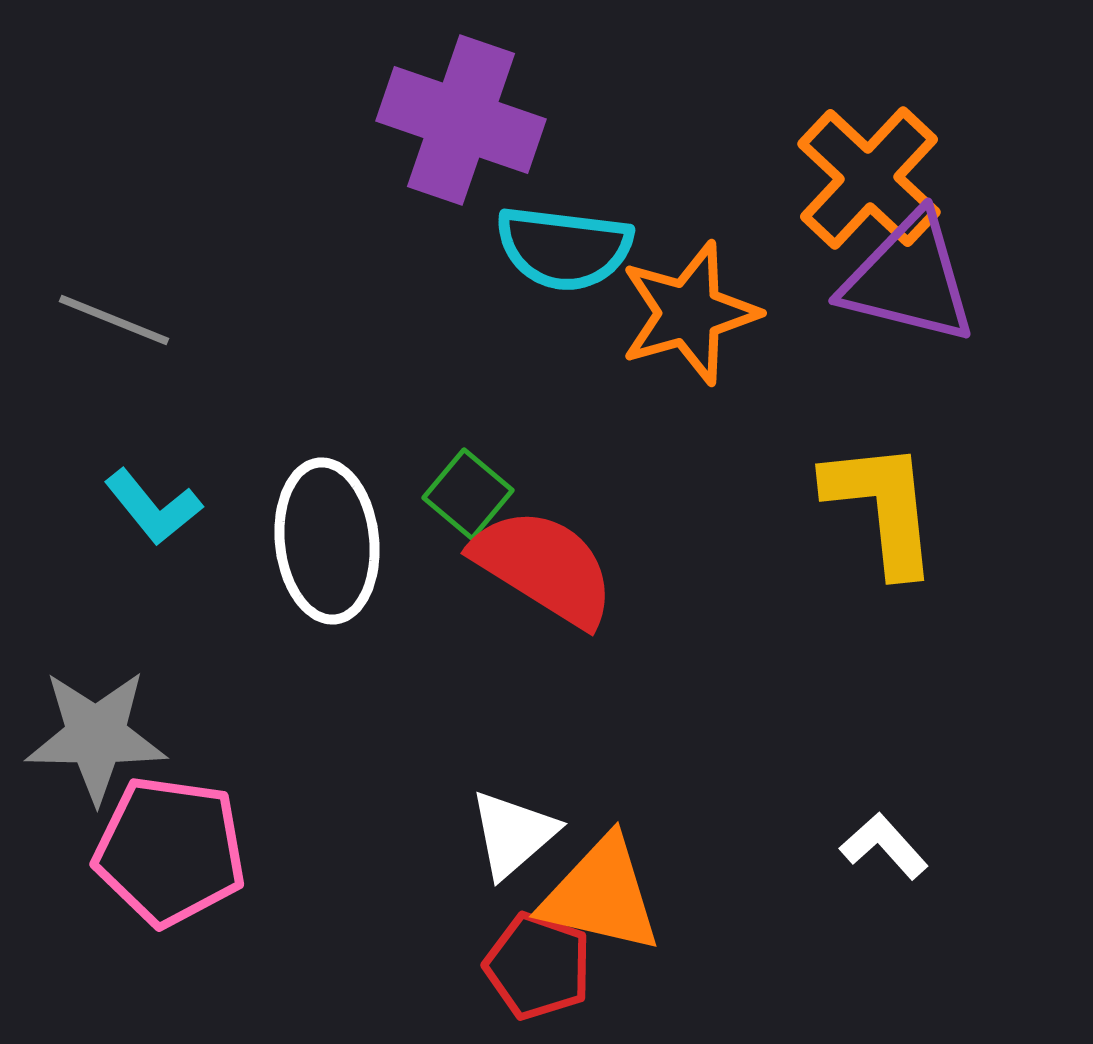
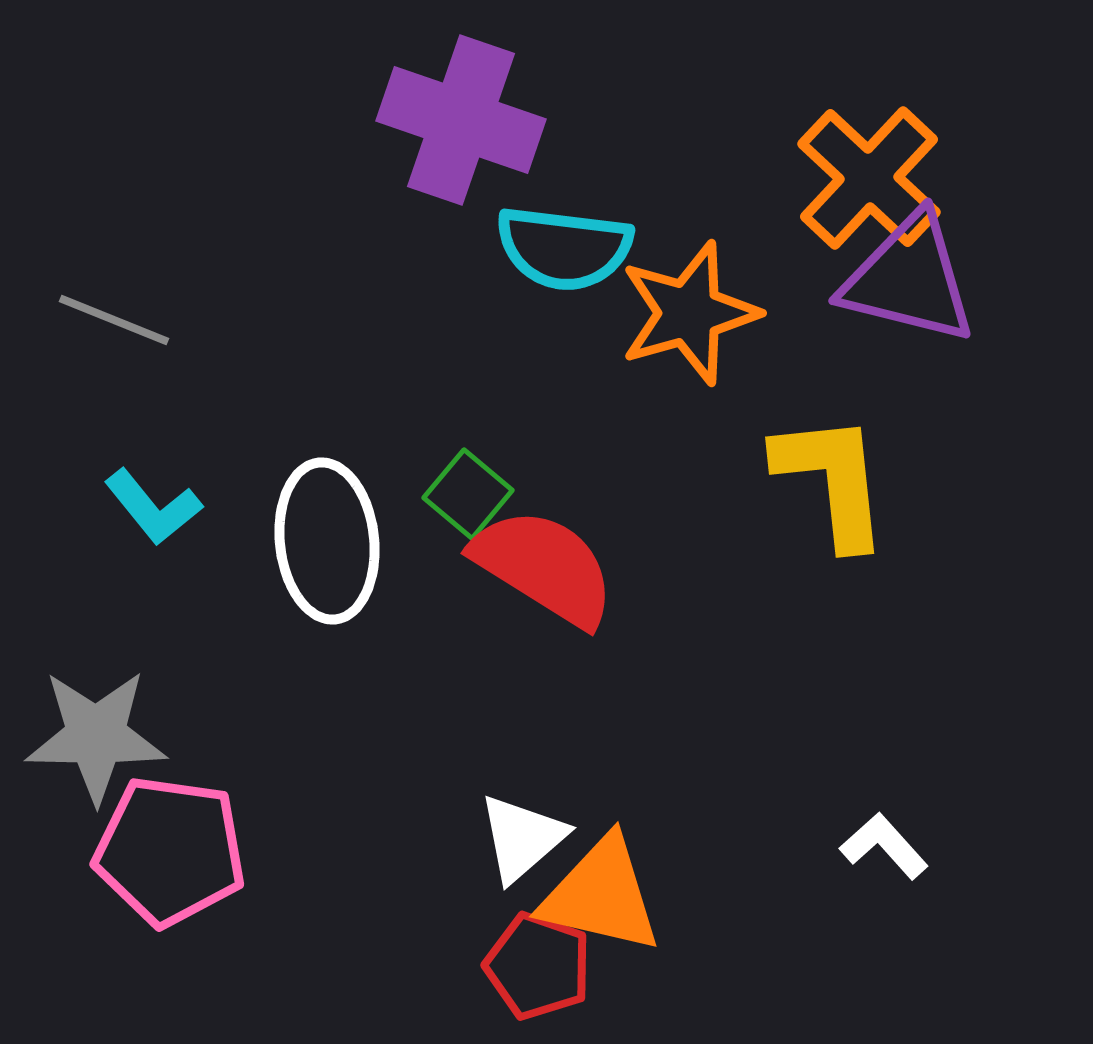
yellow L-shape: moved 50 px left, 27 px up
white triangle: moved 9 px right, 4 px down
